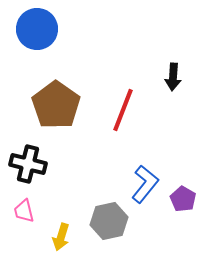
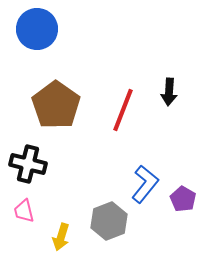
black arrow: moved 4 px left, 15 px down
gray hexagon: rotated 9 degrees counterclockwise
